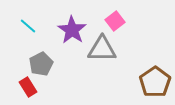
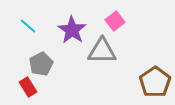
gray triangle: moved 2 px down
